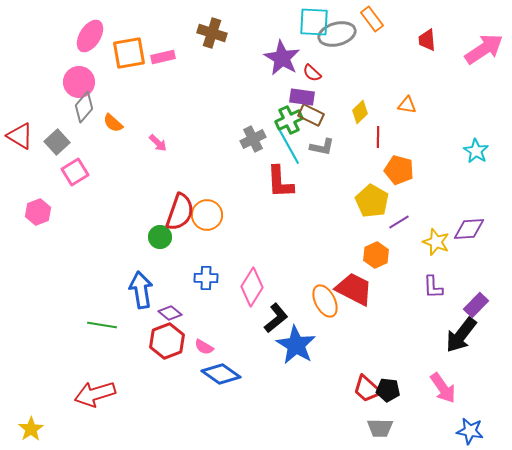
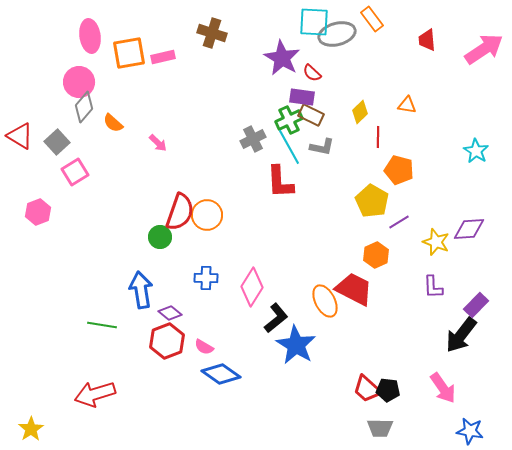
pink ellipse at (90, 36): rotated 40 degrees counterclockwise
